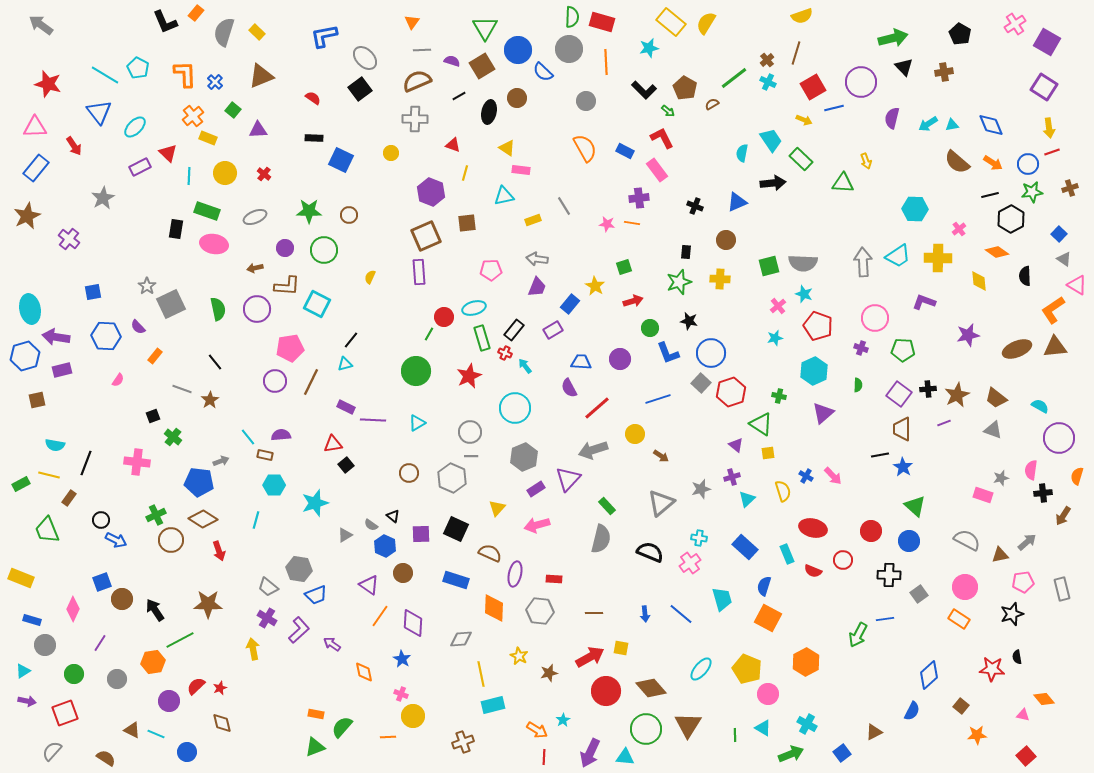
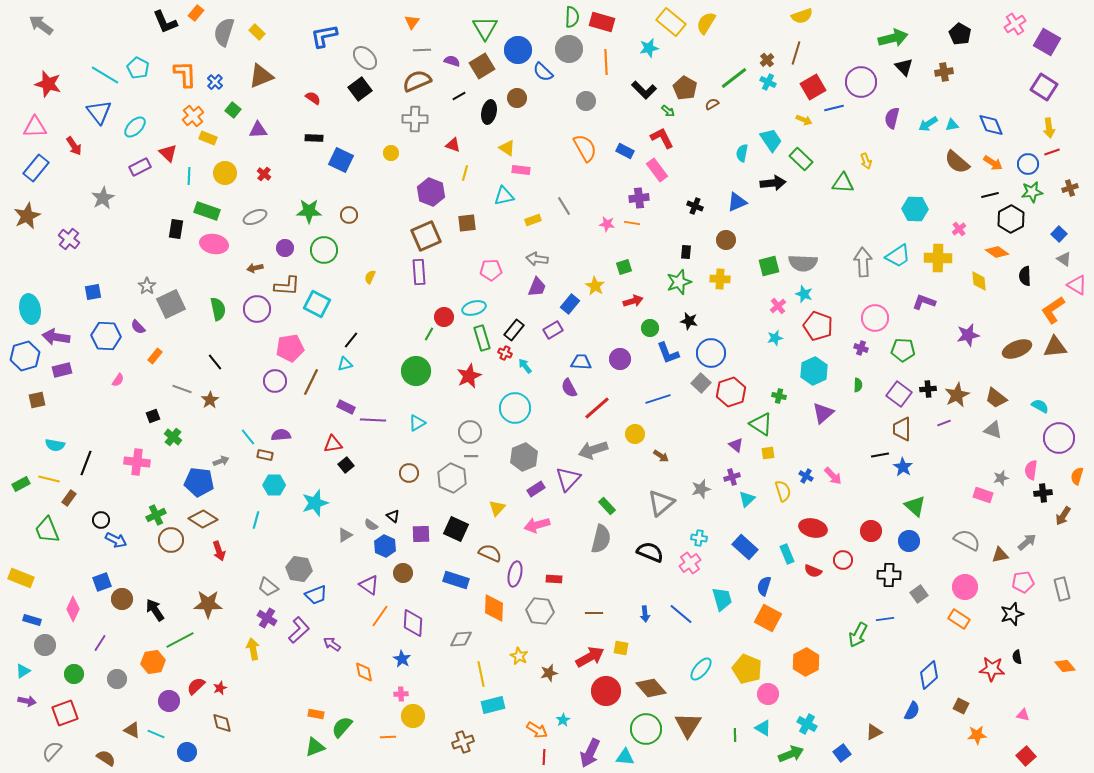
yellow line at (49, 475): moved 4 px down
pink cross at (401, 694): rotated 24 degrees counterclockwise
orange diamond at (1044, 699): moved 21 px right, 33 px up
brown square at (961, 706): rotated 14 degrees counterclockwise
